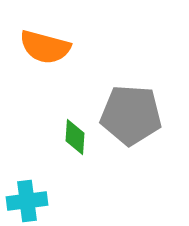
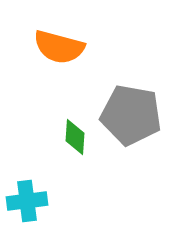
orange semicircle: moved 14 px right
gray pentagon: rotated 6 degrees clockwise
